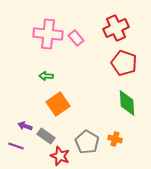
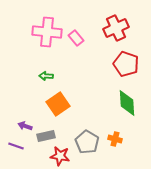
pink cross: moved 1 px left, 2 px up
red pentagon: moved 2 px right, 1 px down
gray rectangle: rotated 48 degrees counterclockwise
red star: rotated 12 degrees counterclockwise
